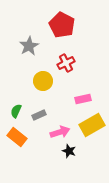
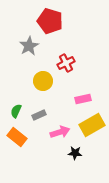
red pentagon: moved 12 px left, 4 px up; rotated 10 degrees counterclockwise
black star: moved 6 px right, 2 px down; rotated 16 degrees counterclockwise
